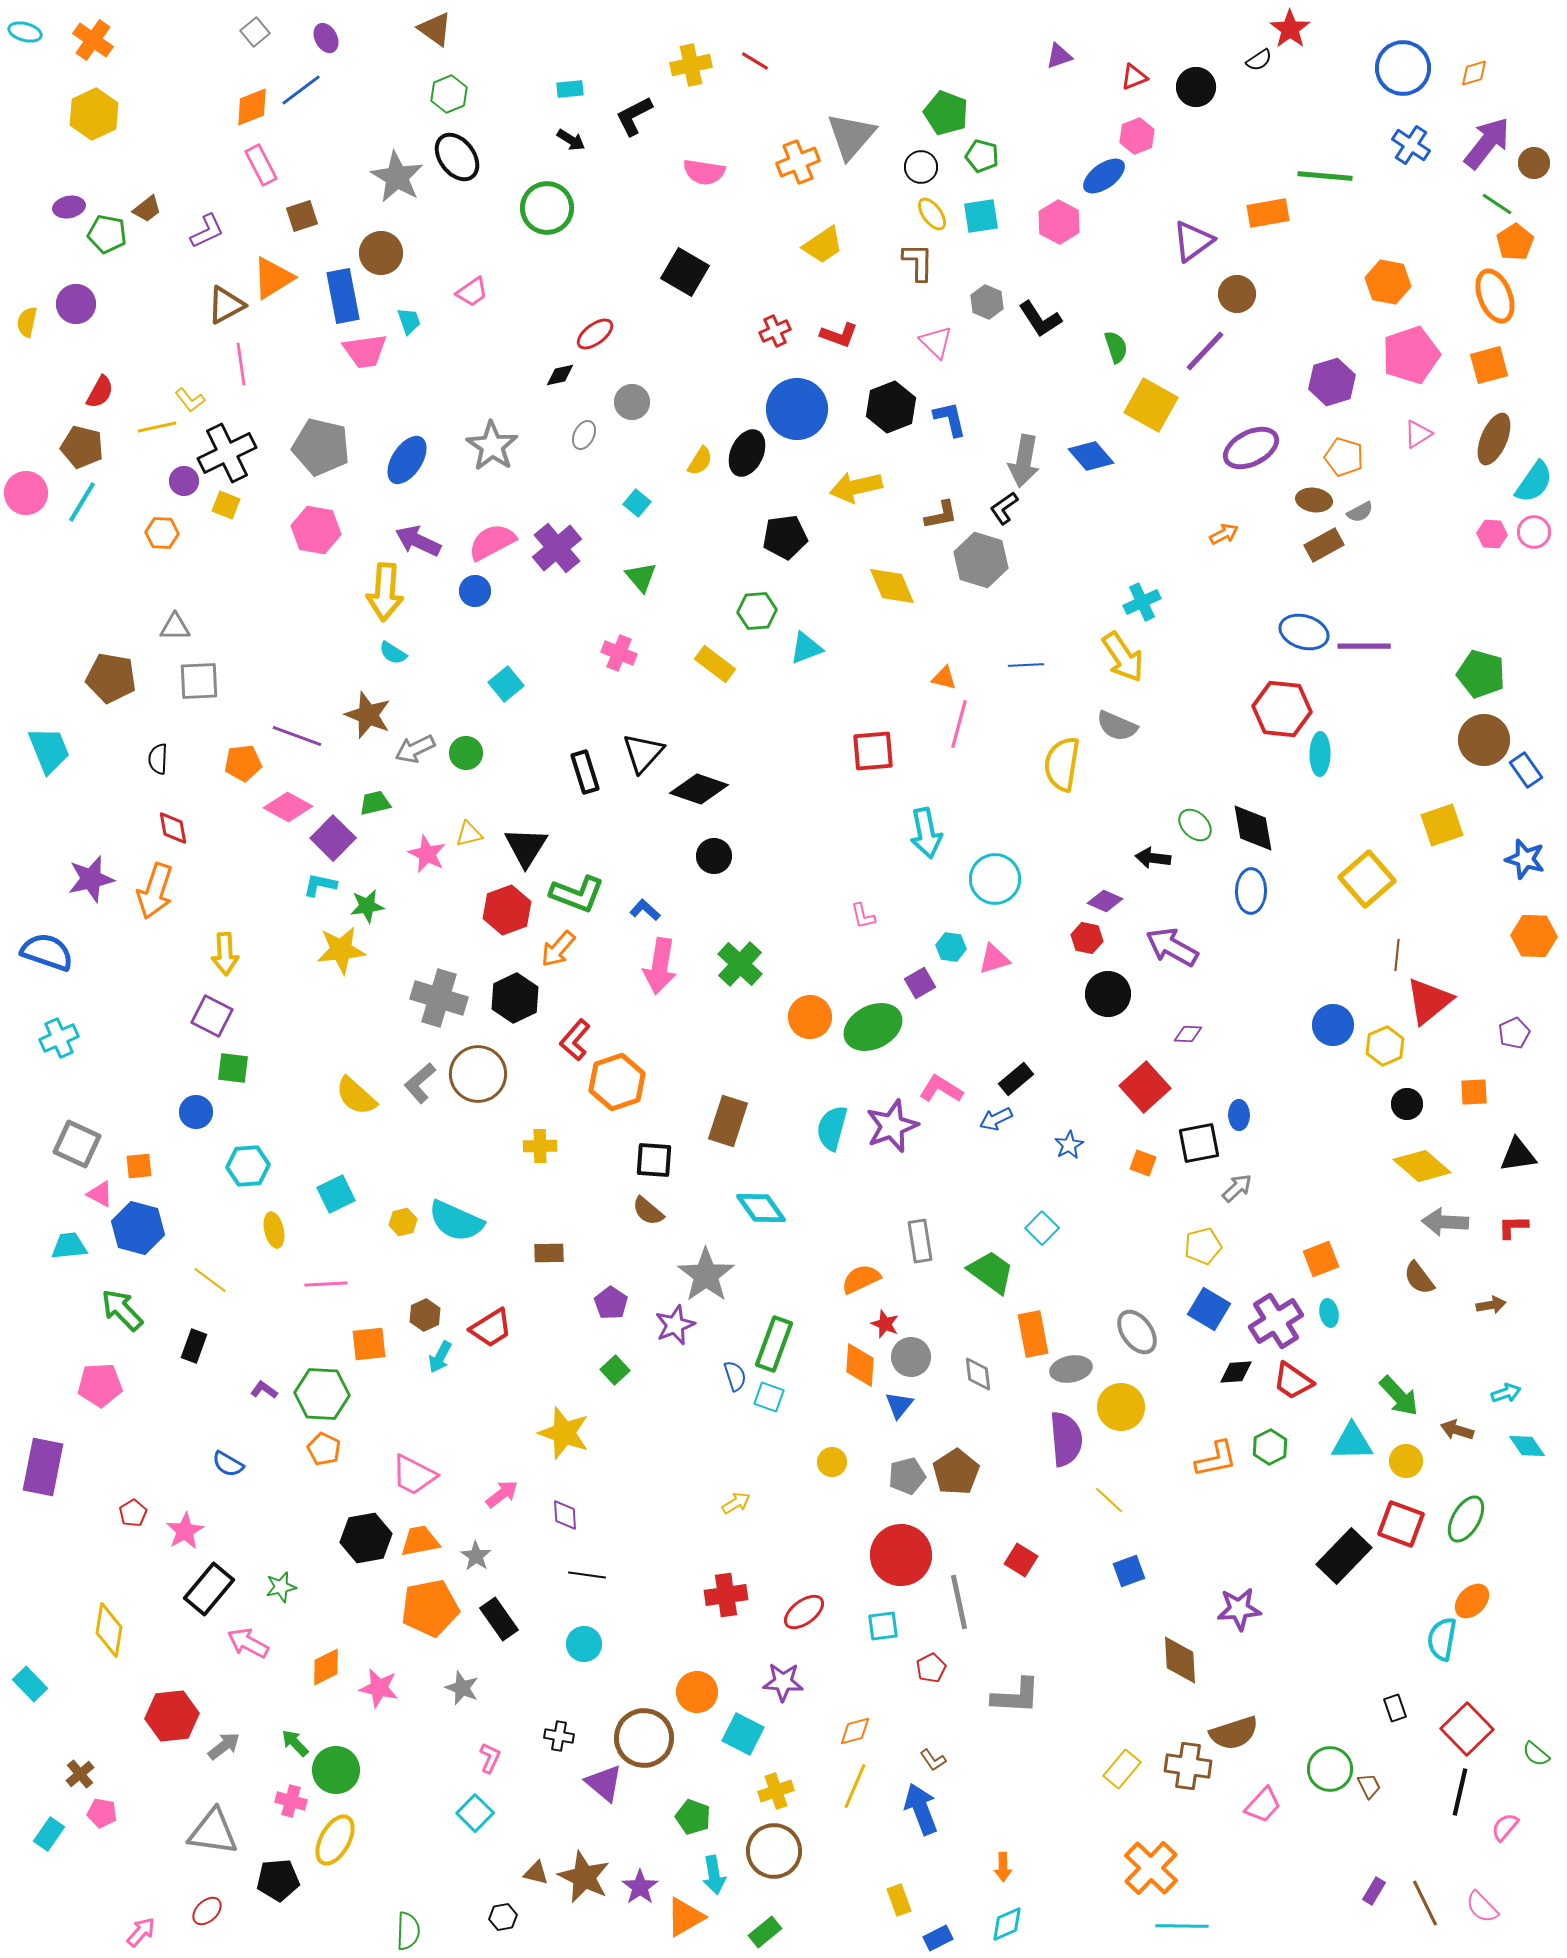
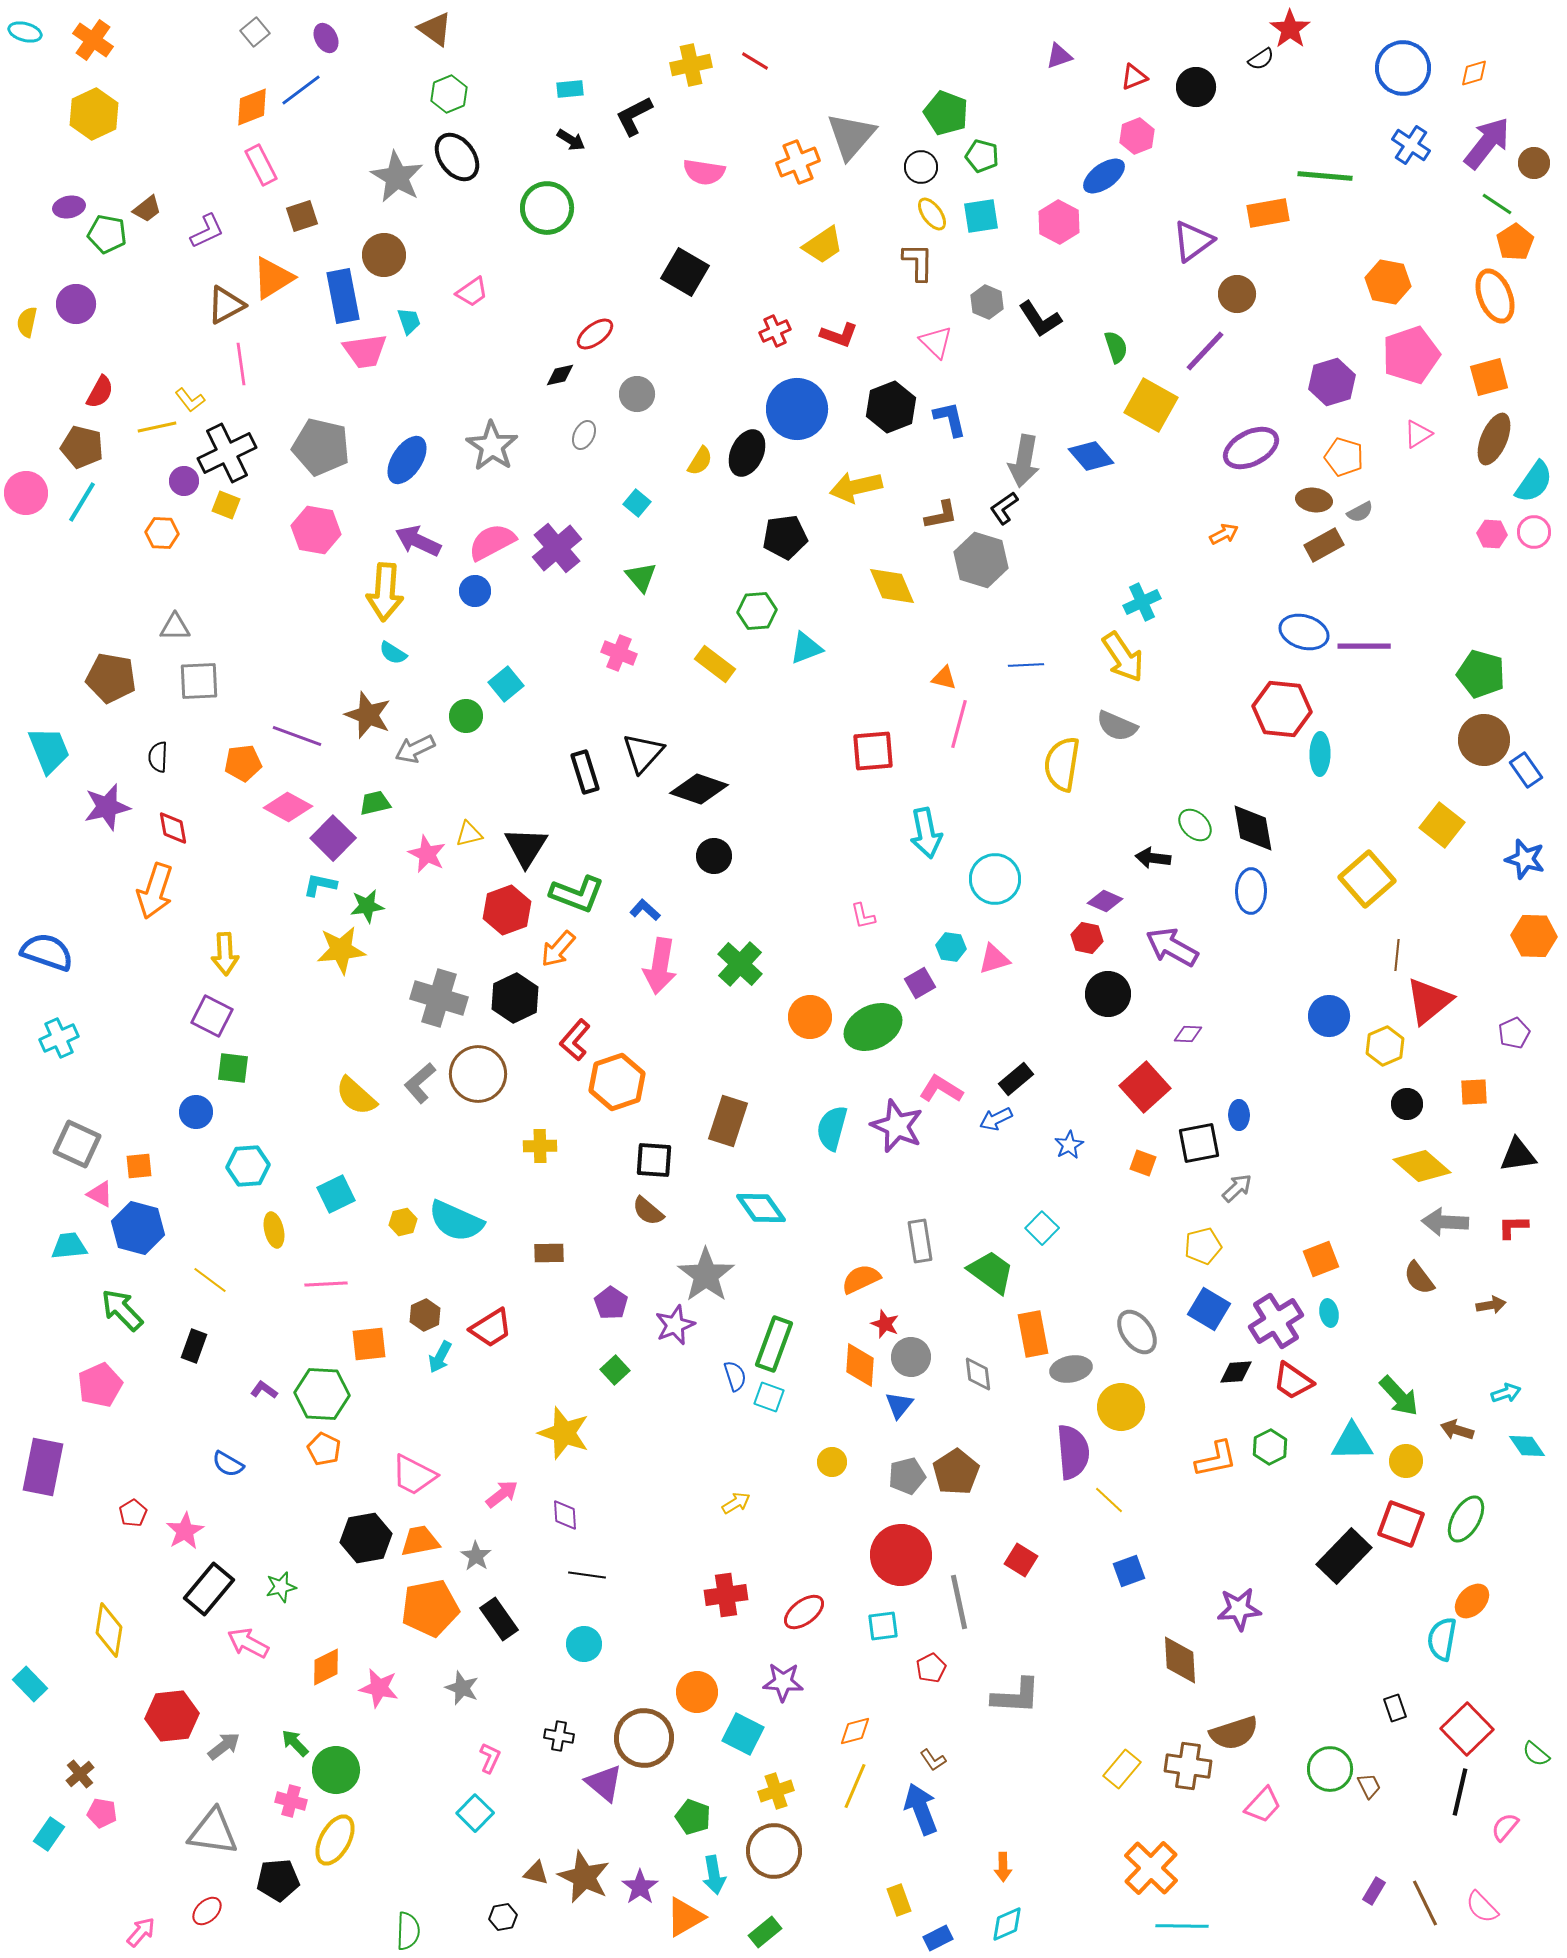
black semicircle at (1259, 60): moved 2 px right, 1 px up
brown circle at (381, 253): moved 3 px right, 2 px down
orange square at (1489, 365): moved 12 px down
gray circle at (632, 402): moved 5 px right, 8 px up
green circle at (466, 753): moved 37 px up
black semicircle at (158, 759): moved 2 px up
yellow square at (1442, 825): rotated 33 degrees counterclockwise
purple star at (91, 879): moved 16 px right, 72 px up
blue circle at (1333, 1025): moved 4 px left, 9 px up
purple star at (892, 1126): moved 5 px right; rotated 28 degrees counterclockwise
pink pentagon at (100, 1385): rotated 21 degrees counterclockwise
purple semicircle at (1066, 1439): moved 7 px right, 13 px down
